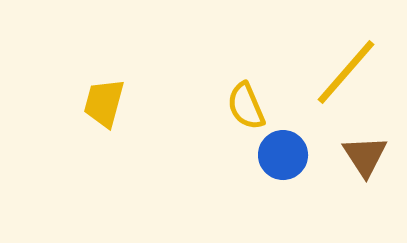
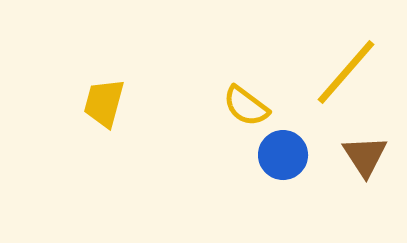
yellow semicircle: rotated 30 degrees counterclockwise
